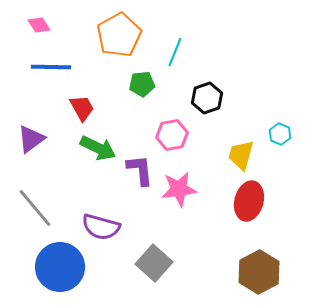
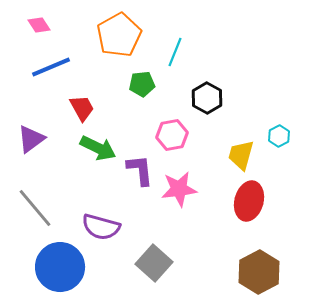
blue line: rotated 24 degrees counterclockwise
black hexagon: rotated 12 degrees counterclockwise
cyan hexagon: moved 1 px left, 2 px down; rotated 10 degrees clockwise
